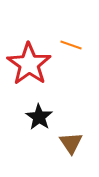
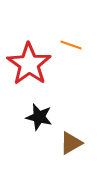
black star: rotated 20 degrees counterclockwise
brown triangle: rotated 35 degrees clockwise
